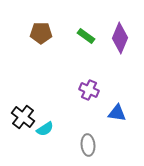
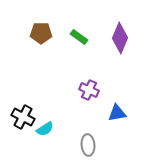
green rectangle: moved 7 px left, 1 px down
blue triangle: rotated 18 degrees counterclockwise
black cross: rotated 10 degrees counterclockwise
